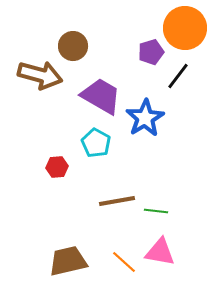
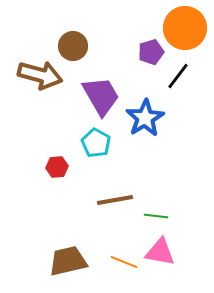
purple trapezoid: rotated 30 degrees clockwise
brown line: moved 2 px left, 1 px up
green line: moved 5 px down
orange line: rotated 20 degrees counterclockwise
